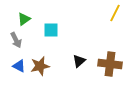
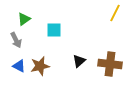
cyan square: moved 3 px right
